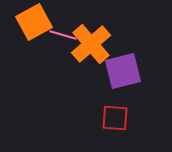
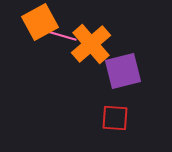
orange square: moved 6 px right
pink line: moved 1 px down
